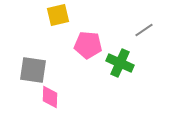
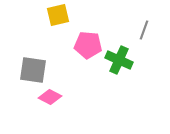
gray line: rotated 36 degrees counterclockwise
green cross: moved 1 px left, 3 px up
pink diamond: rotated 65 degrees counterclockwise
